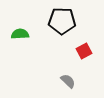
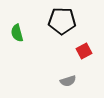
green semicircle: moved 3 px left, 1 px up; rotated 102 degrees counterclockwise
gray semicircle: rotated 119 degrees clockwise
